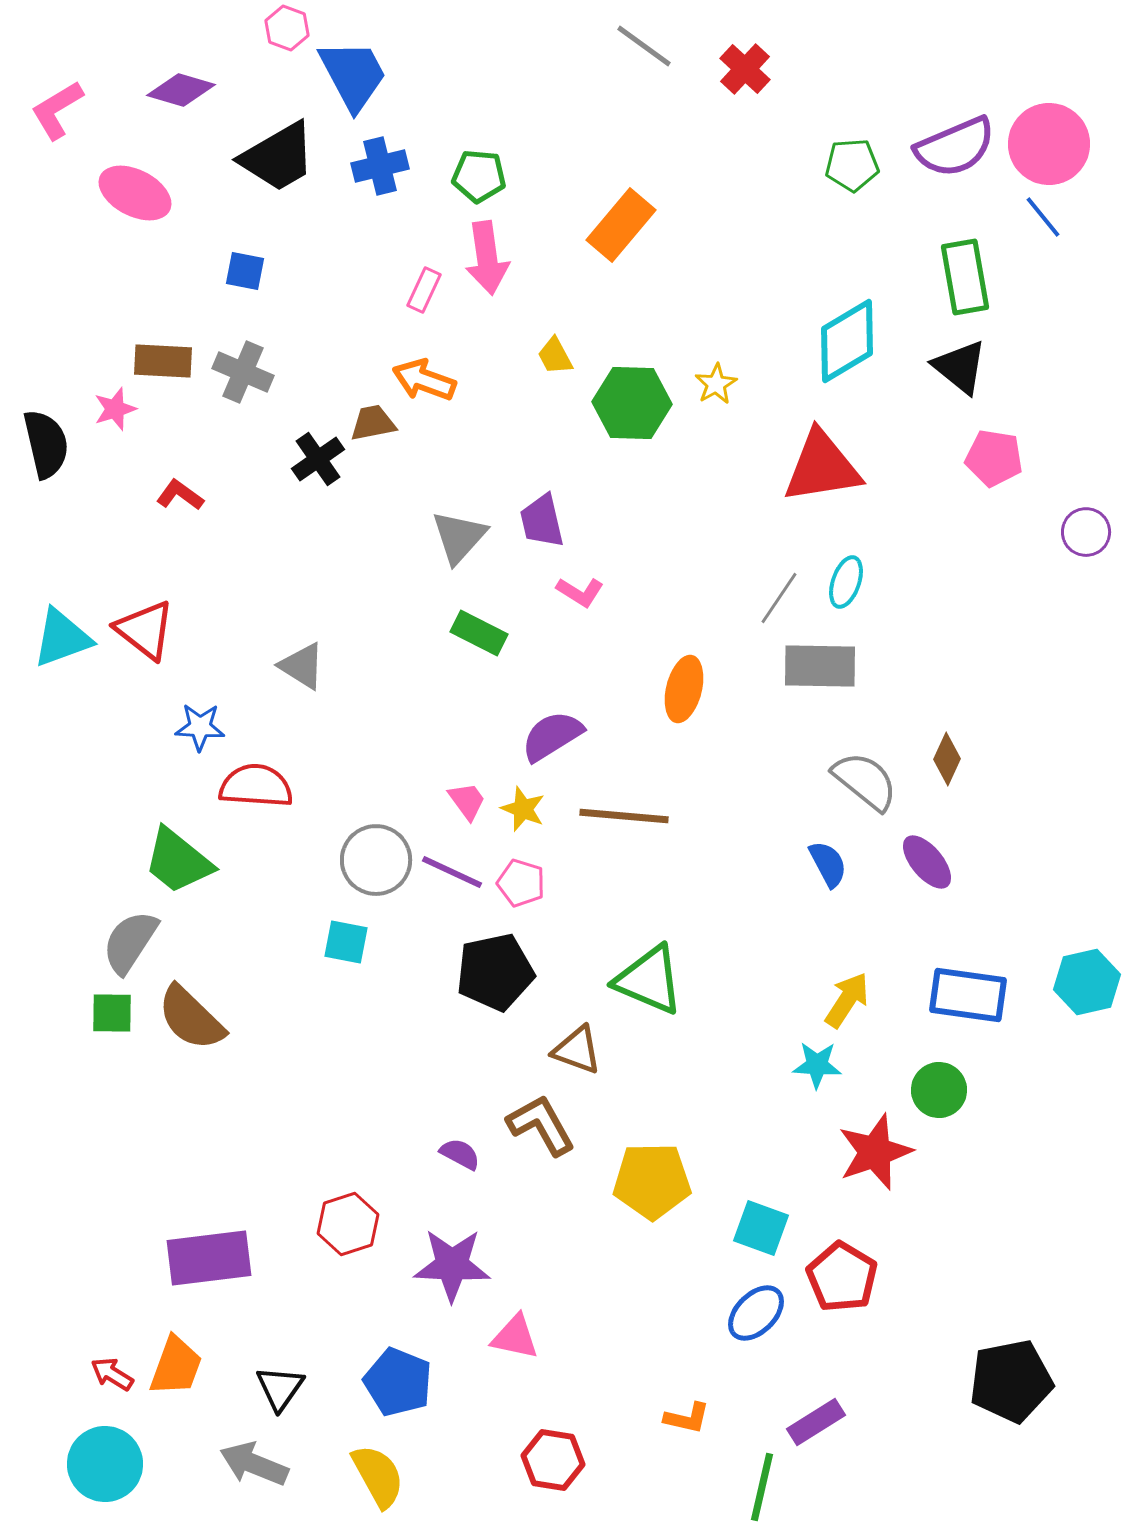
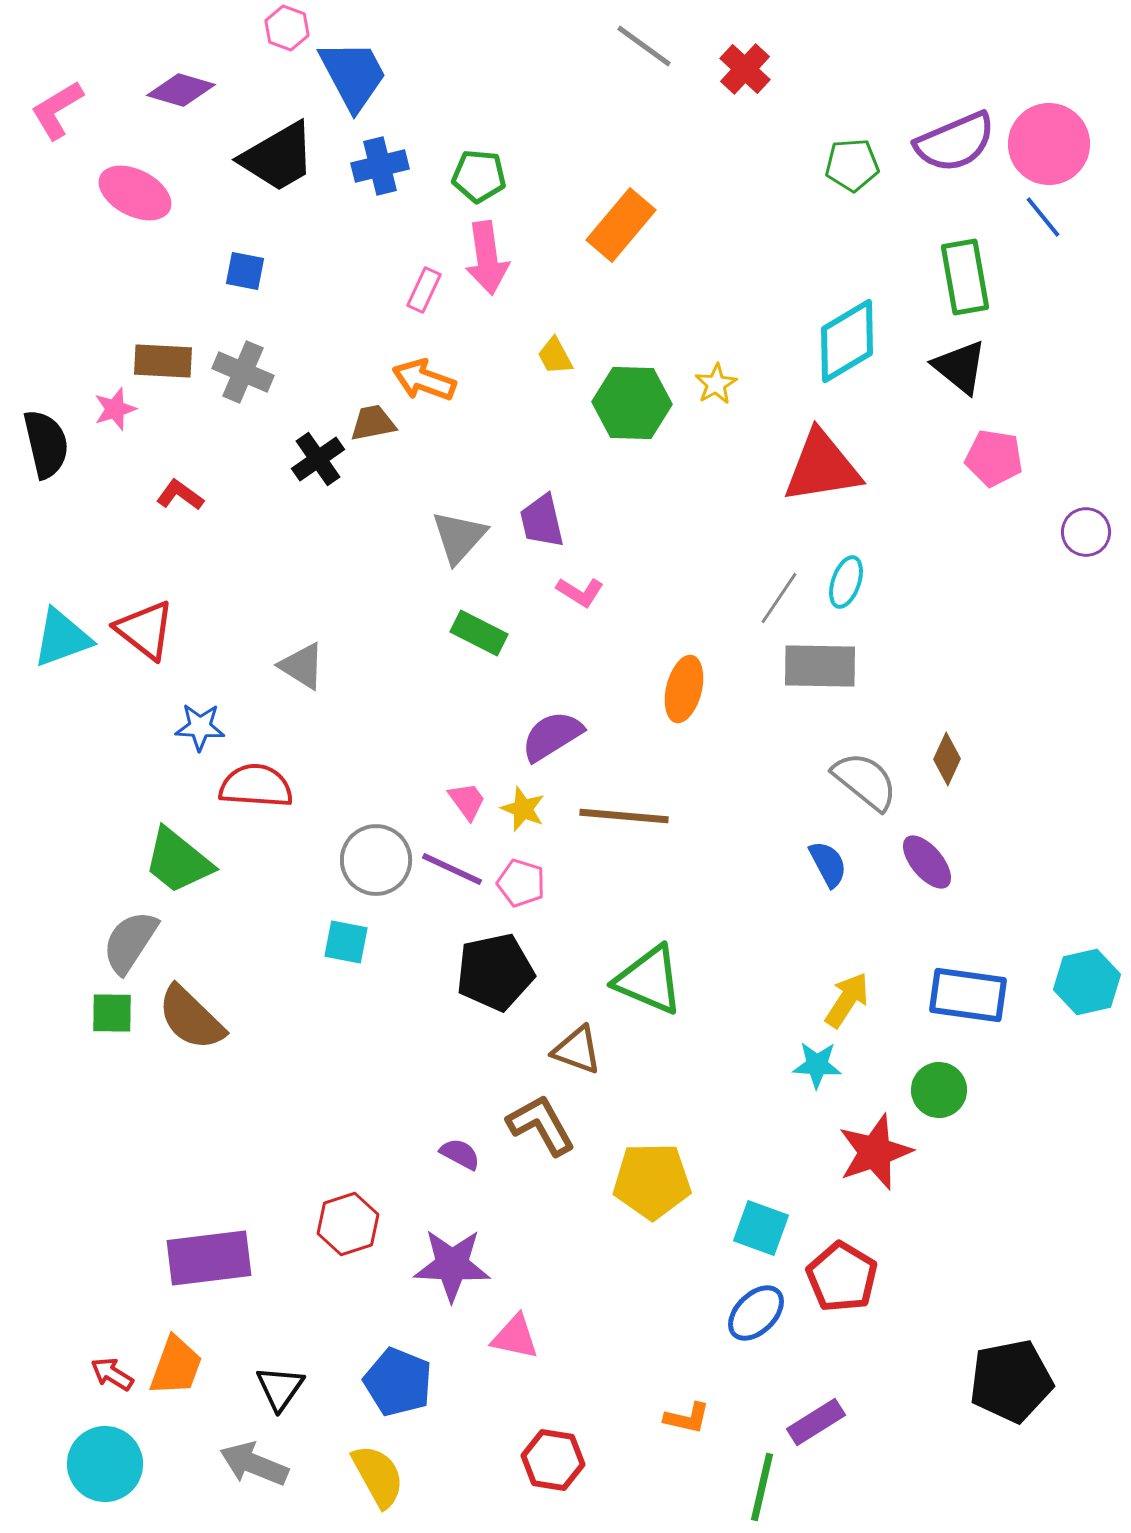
purple semicircle at (955, 147): moved 5 px up
purple line at (452, 872): moved 3 px up
